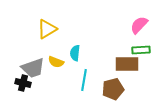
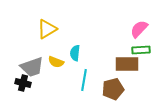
pink semicircle: moved 4 px down
gray trapezoid: moved 1 px left, 1 px up
